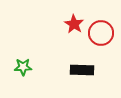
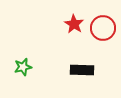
red circle: moved 2 px right, 5 px up
green star: rotated 12 degrees counterclockwise
